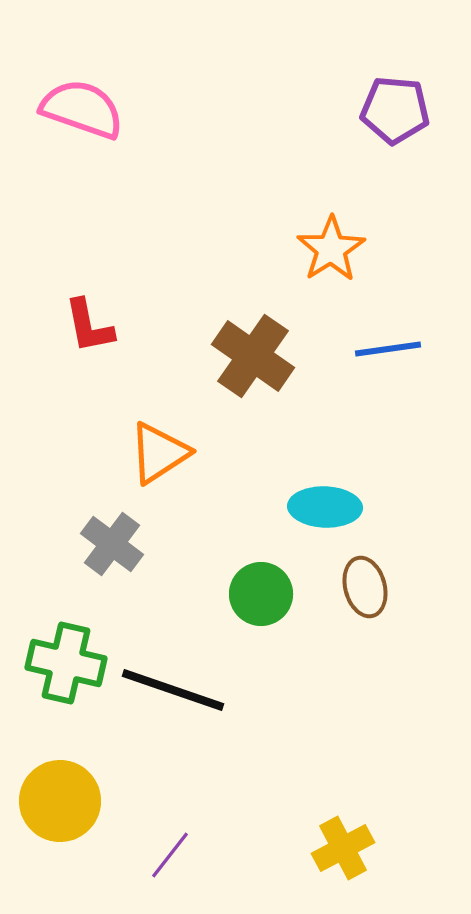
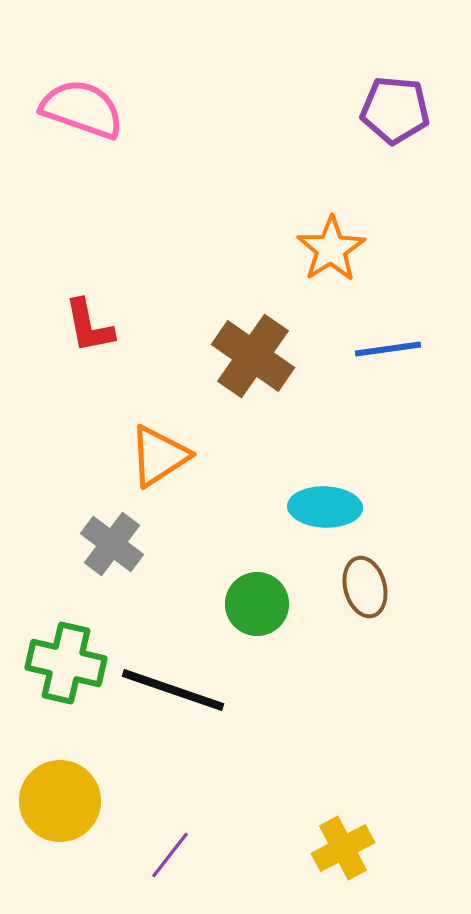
orange triangle: moved 3 px down
green circle: moved 4 px left, 10 px down
